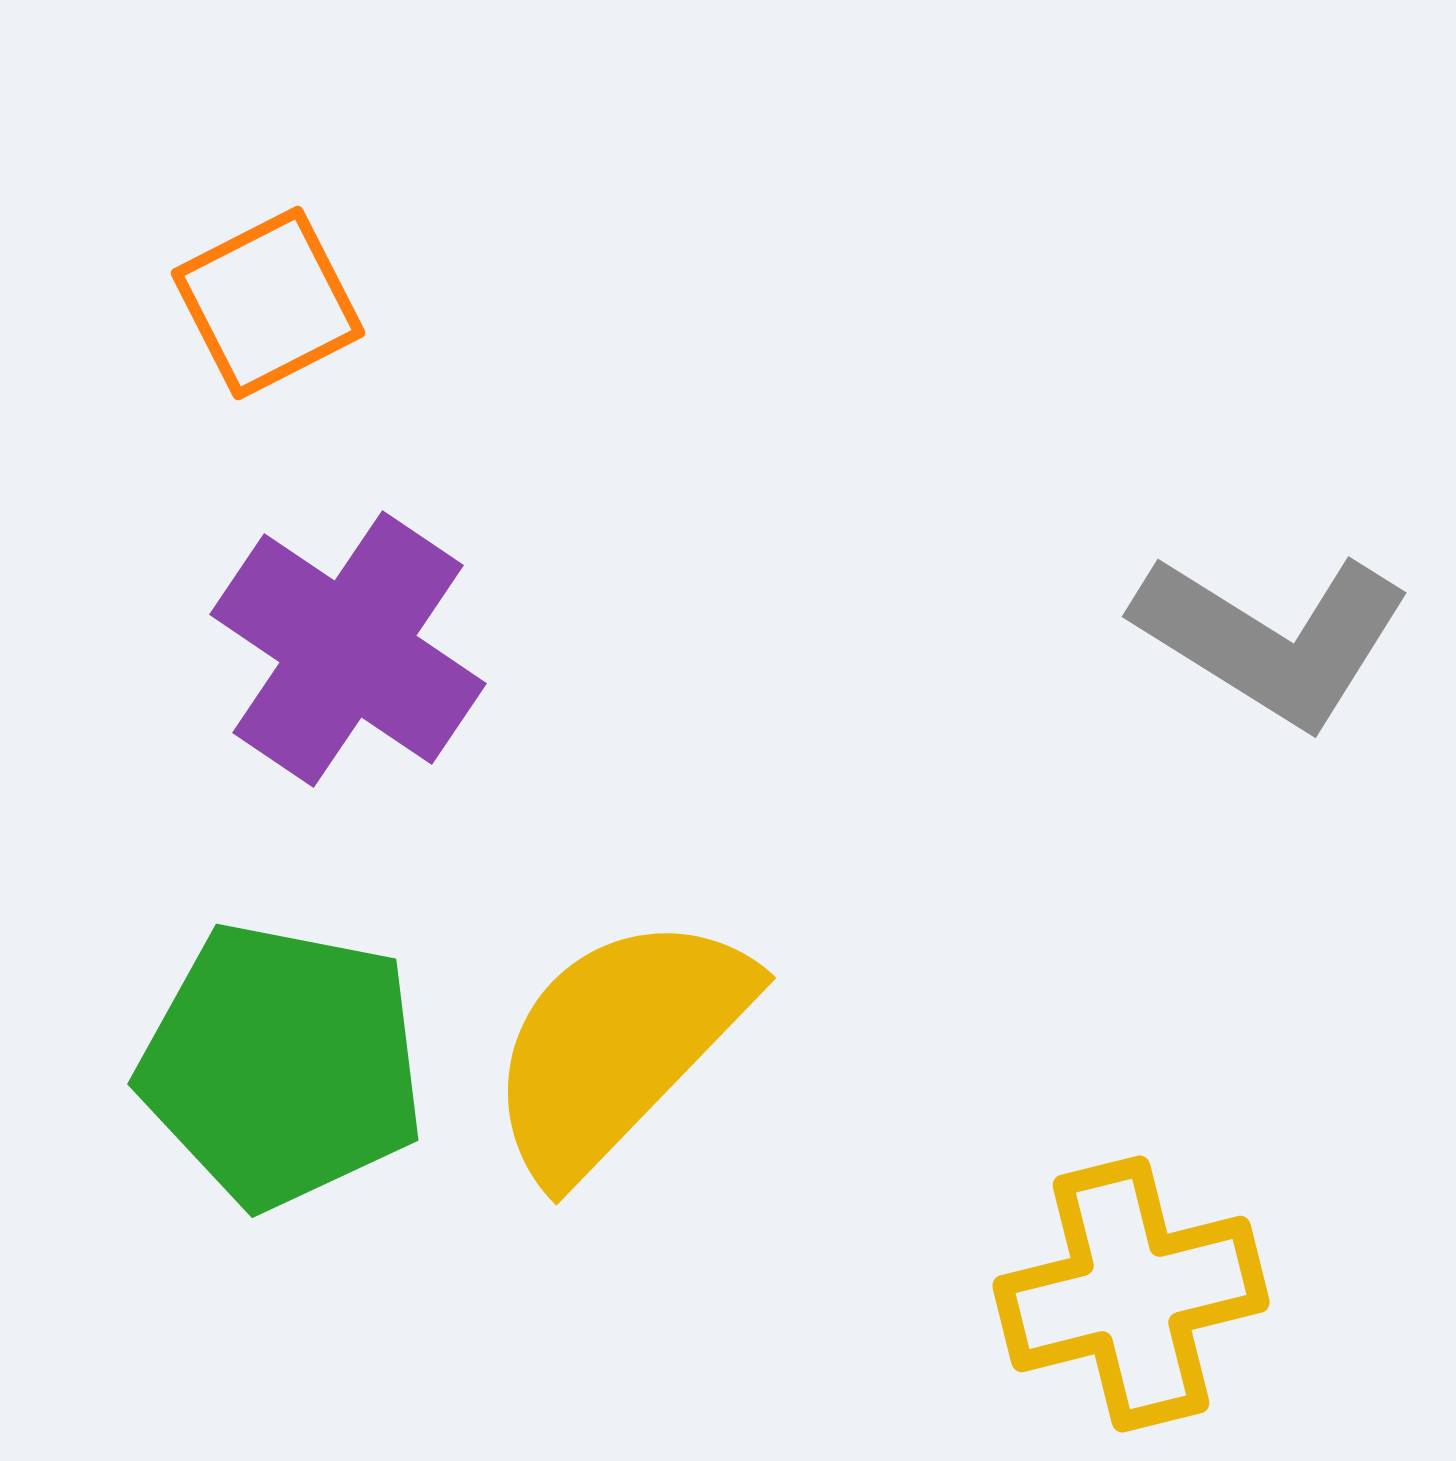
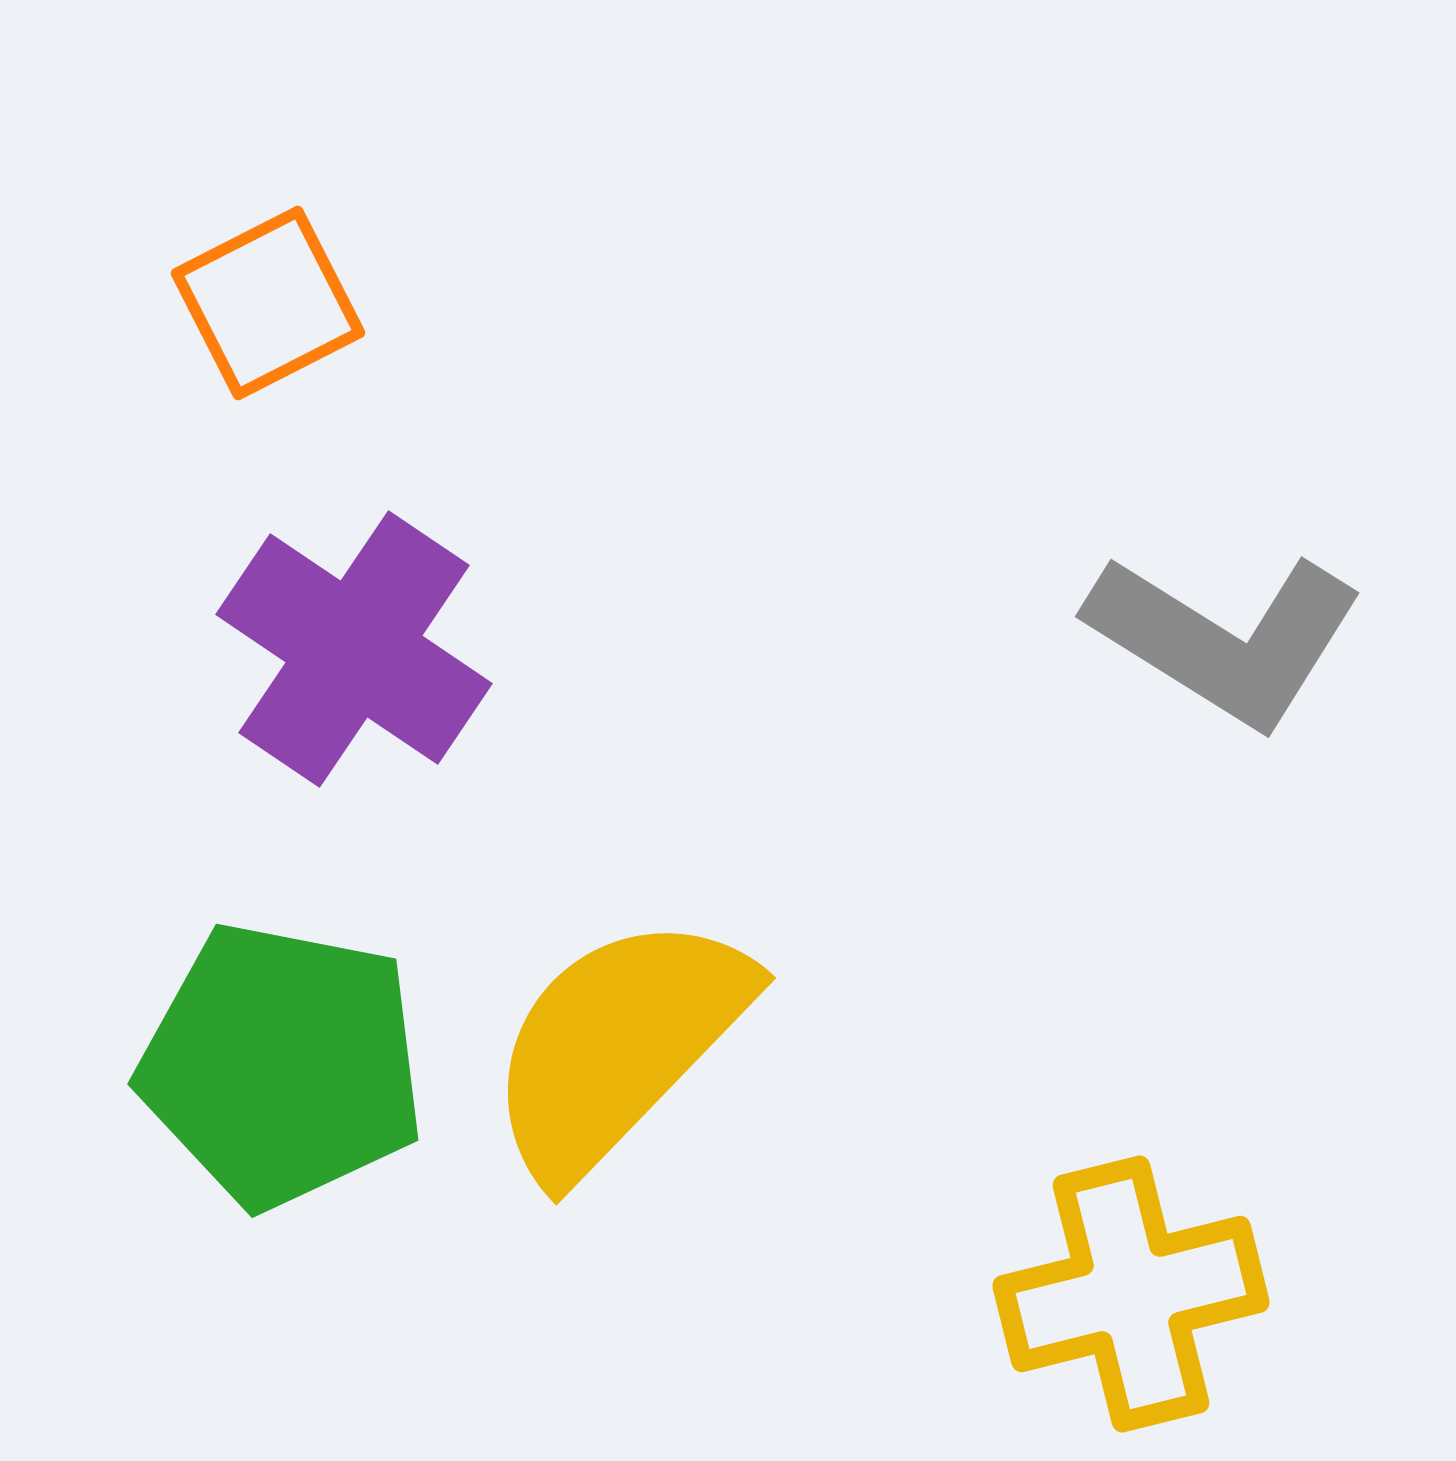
gray L-shape: moved 47 px left
purple cross: moved 6 px right
